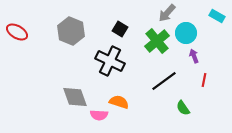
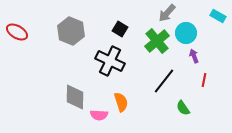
cyan rectangle: moved 1 px right
black line: rotated 16 degrees counterclockwise
gray diamond: rotated 20 degrees clockwise
orange semicircle: moved 2 px right; rotated 54 degrees clockwise
